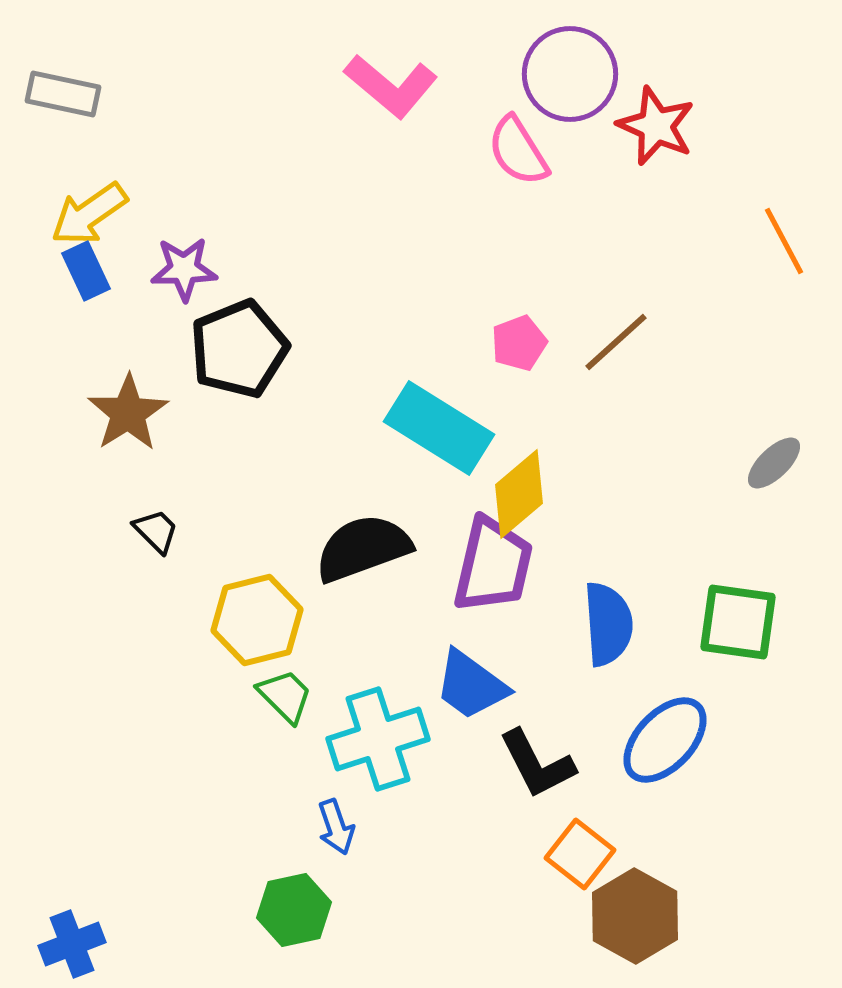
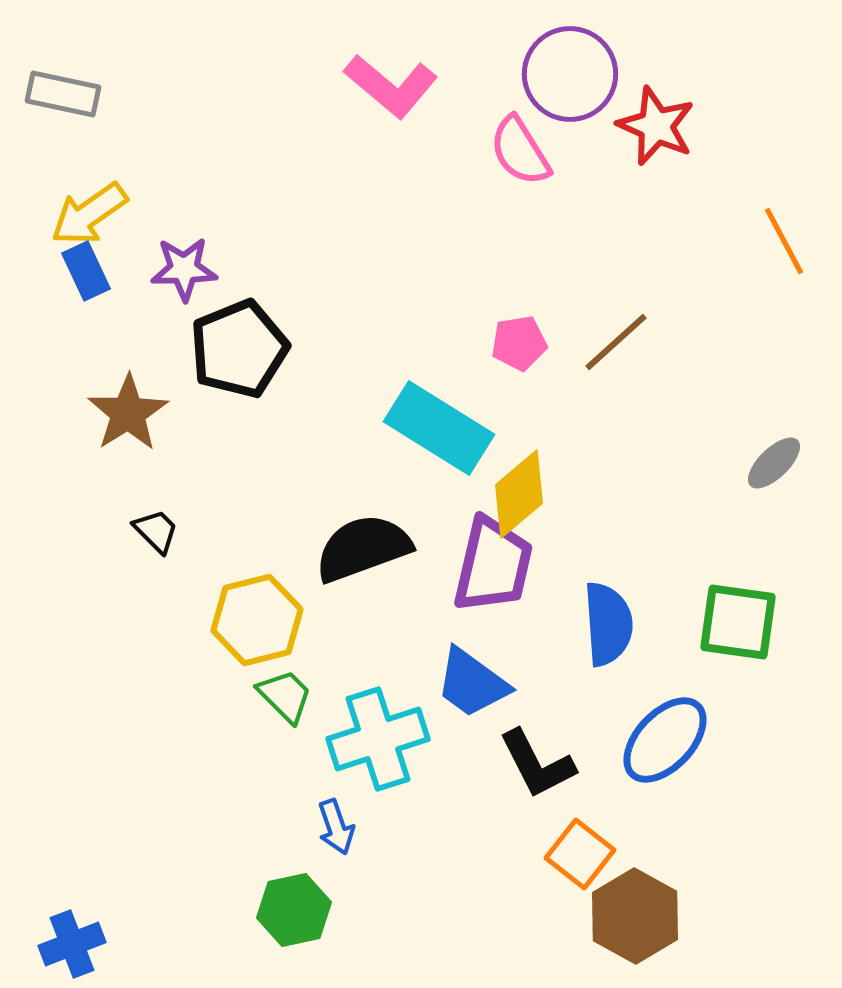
pink semicircle: moved 2 px right
pink pentagon: rotated 12 degrees clockwise
blue trapezoid: moved 1 px right, 2 px up
